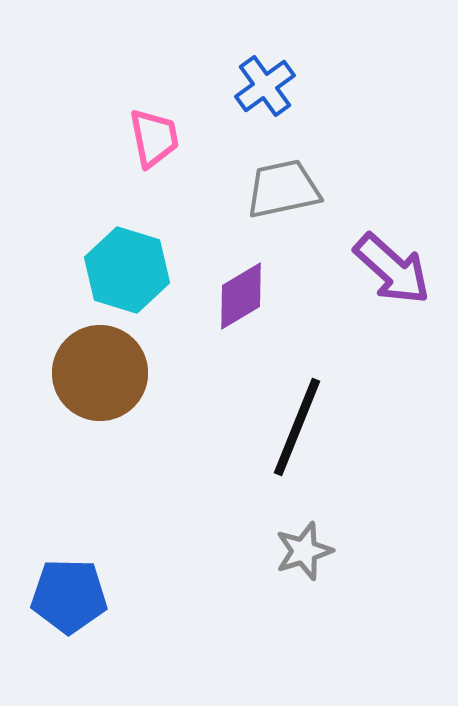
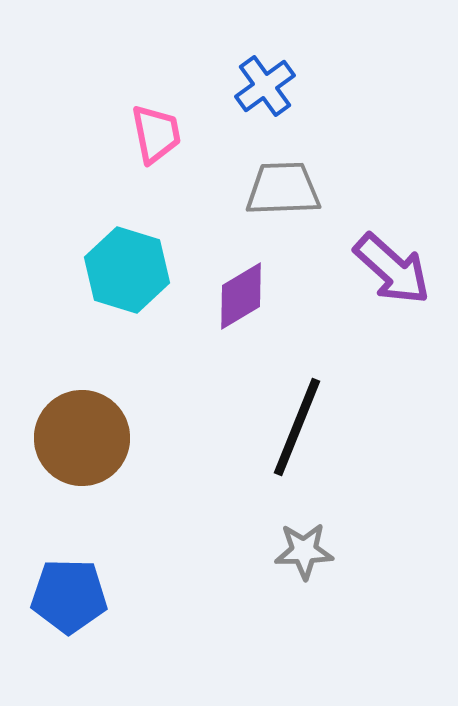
pink trapezoid: moved 2 px right, 4 px up
gray trapezoid: rotated 10 degrees clockwise
brown circle: moved 18 px left, 65 px down
gray star: rotated 16 degrees clockwise
